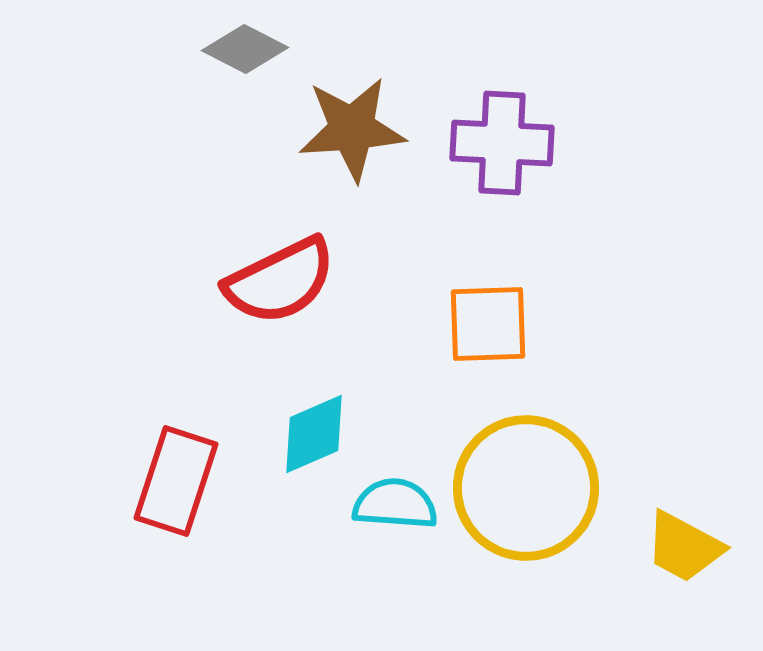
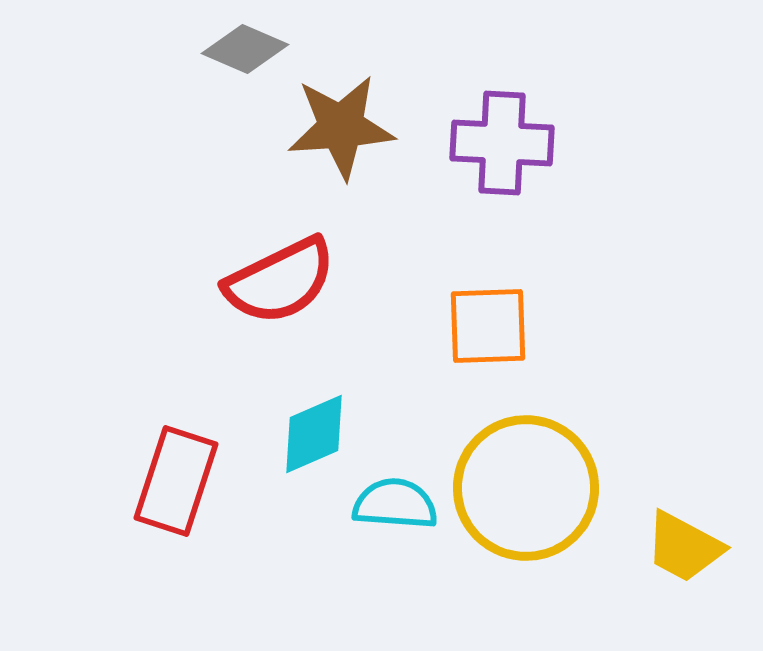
gray diamond: rotated 4 degrees counterclockwise
brown star: moved 11 px left, 2 px up
orange square: moved 2 px down
